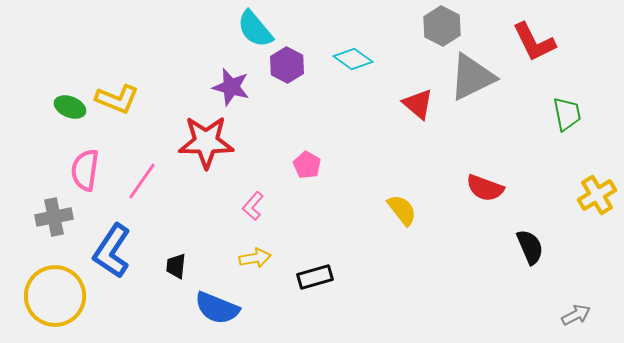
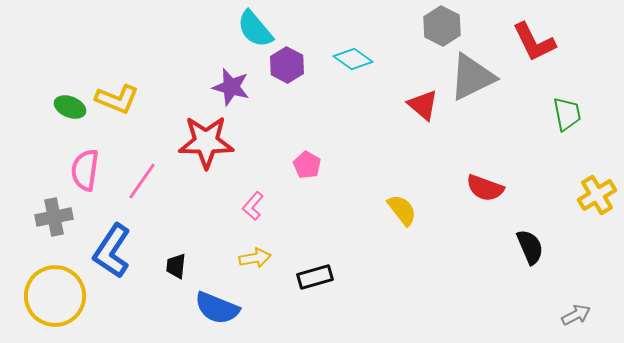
red triangle: moved 5 px right, 1 px down
